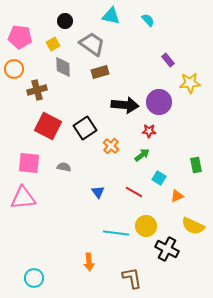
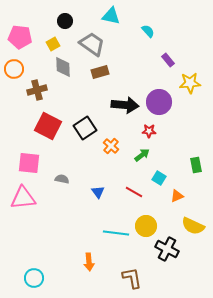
cyan semicircle: moved 11 px down
gray semicircle: moved 2 px left, 12 px down
